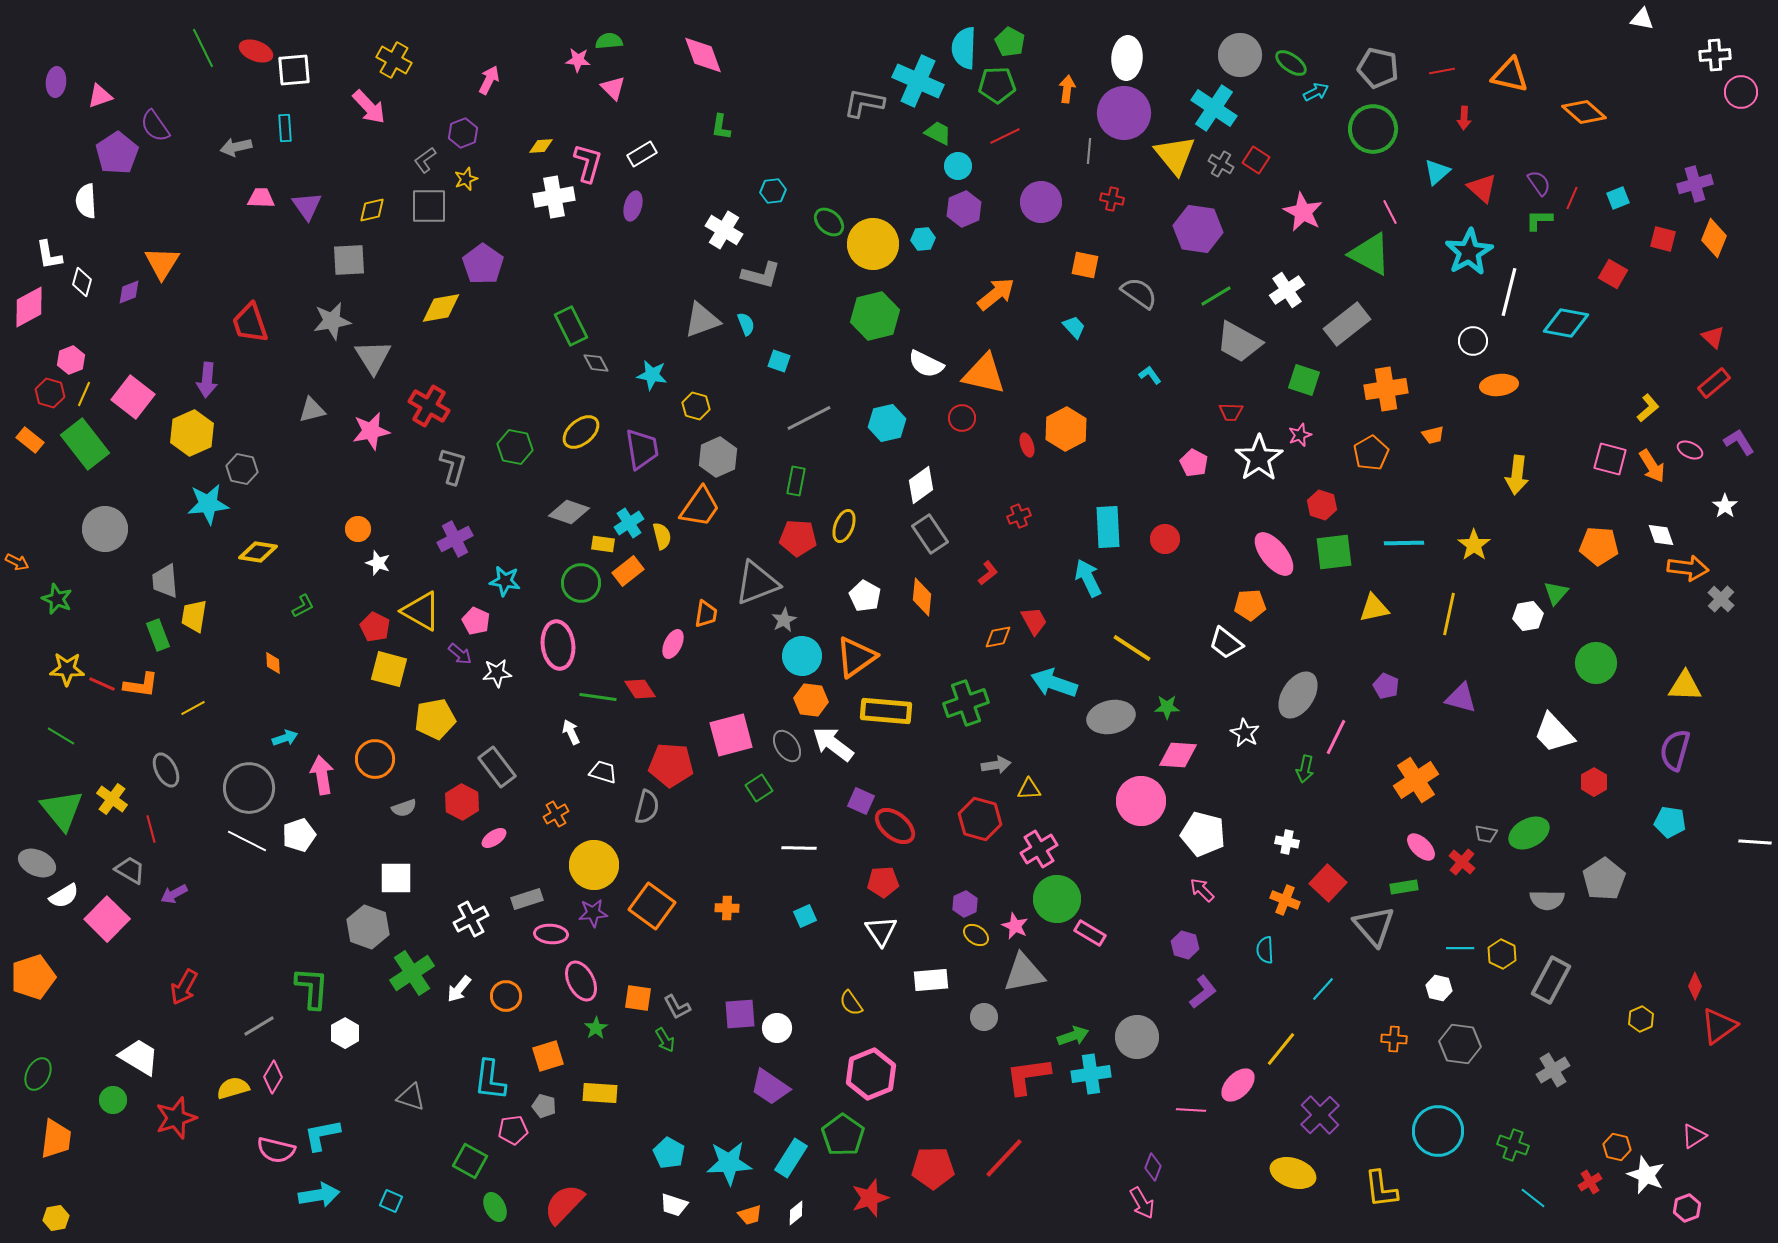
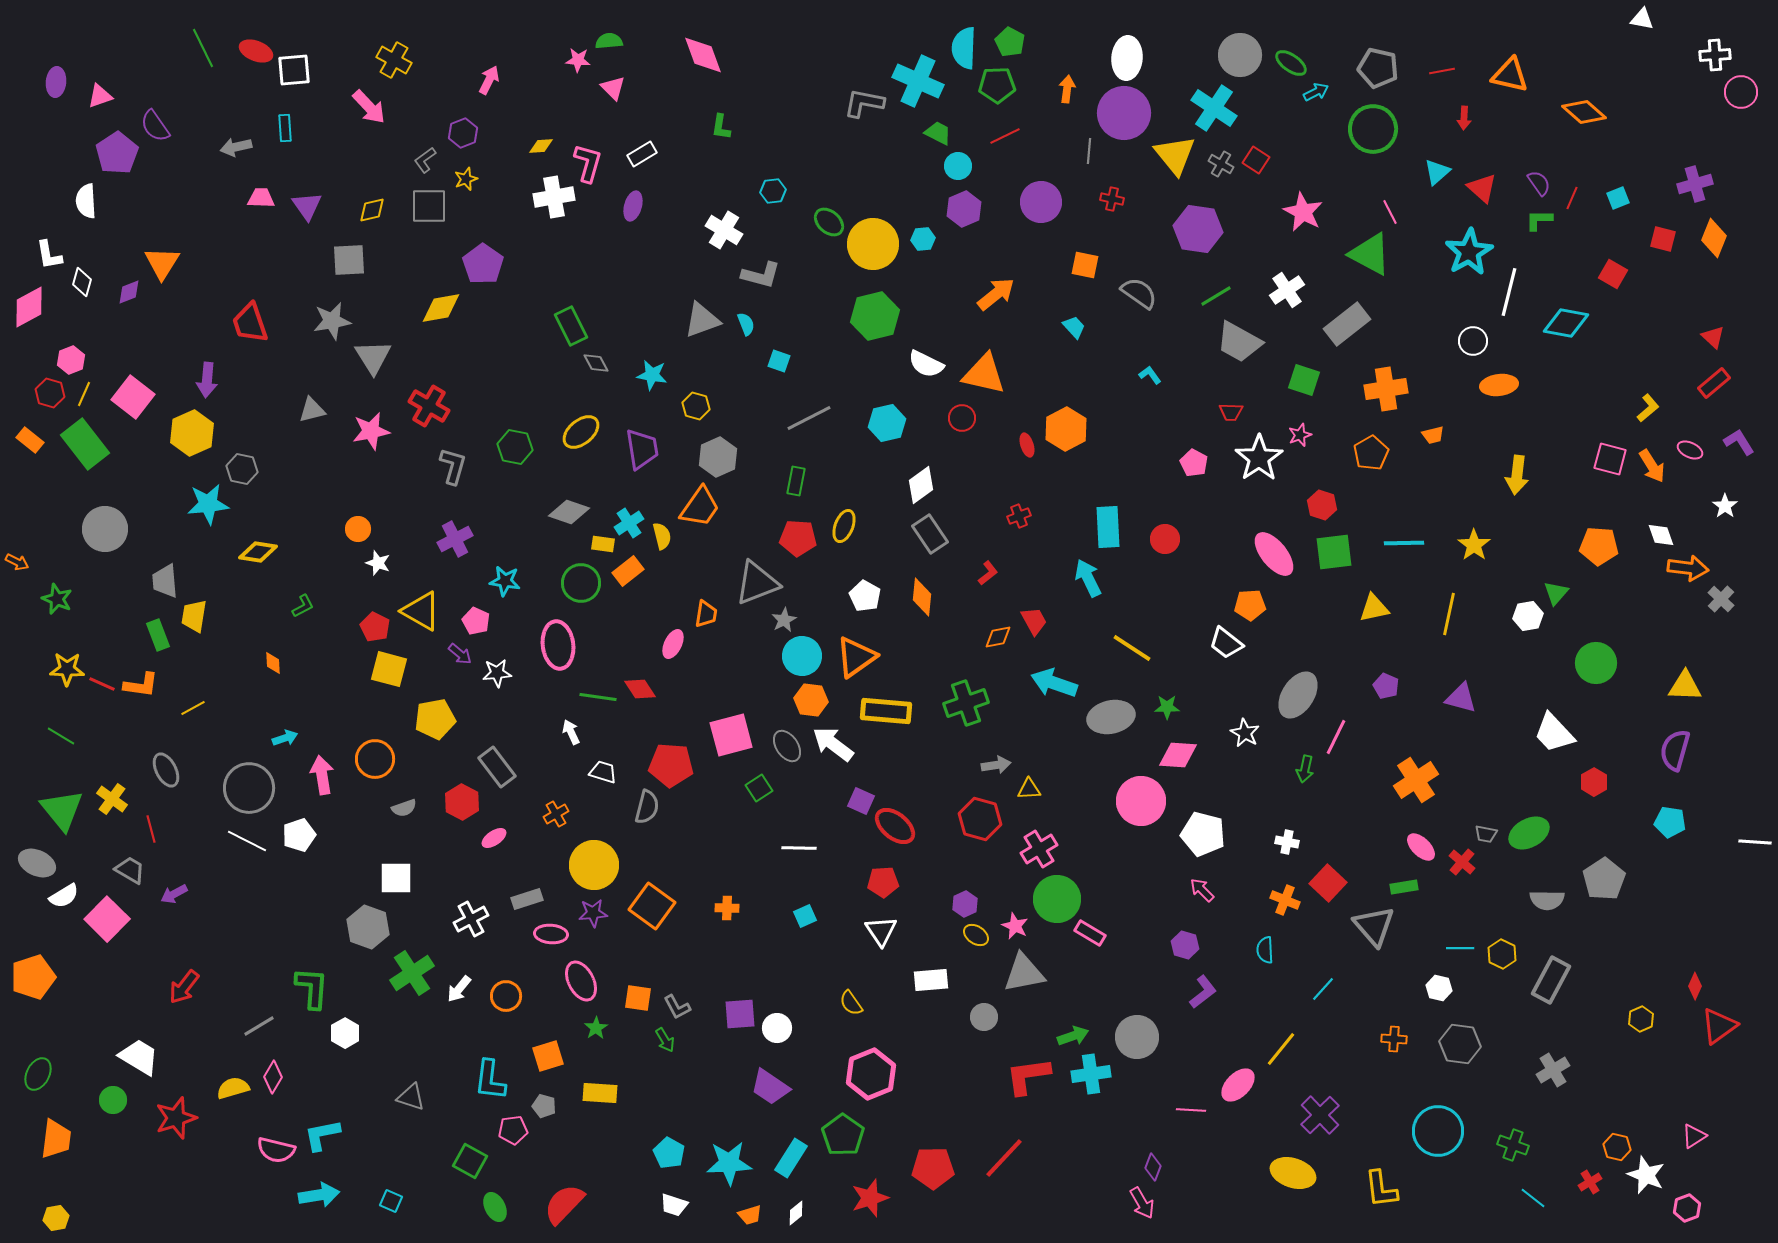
red arrow at (184, 987): rotated 9 degrees clockwise
